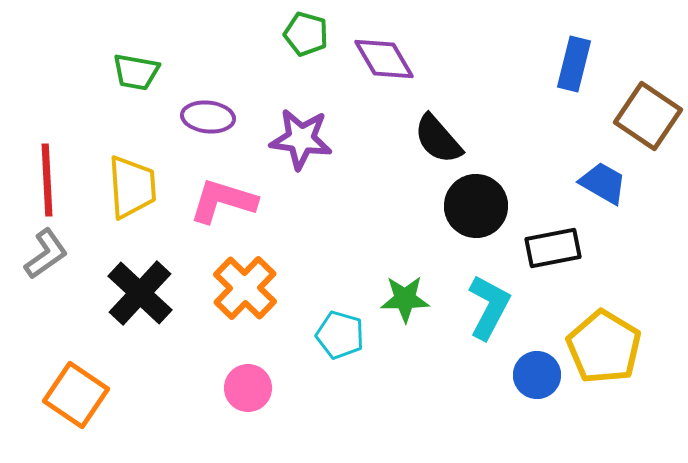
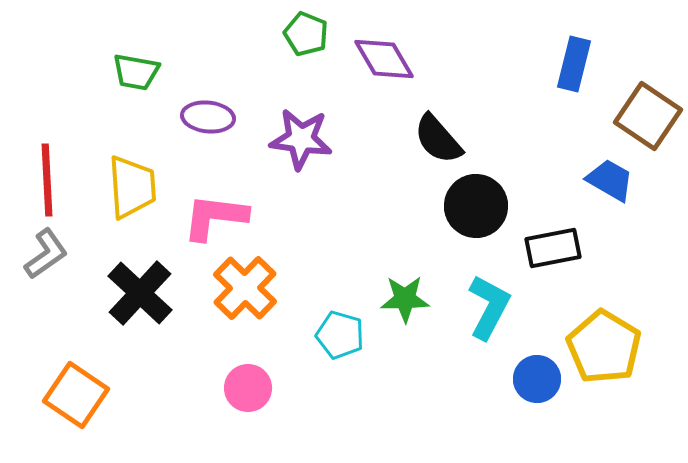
green pentagon: rotated 6 degrees clockwise
blue trapezoid: moved 7 px right, 3 px up
pink L-shape: moved 8 px left, 16 px down; rotated 10 degrees counterclockwise
blue circle: moved 4 px down
